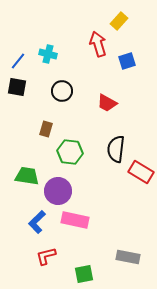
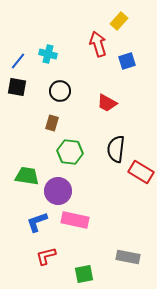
black circle: moved 2 px left
brown rectangle: moved 6 px right, 6 px up
blue L-shape: rotated 25 degrees clockwise
